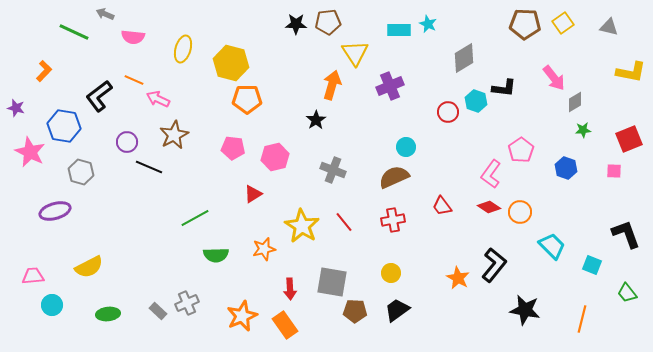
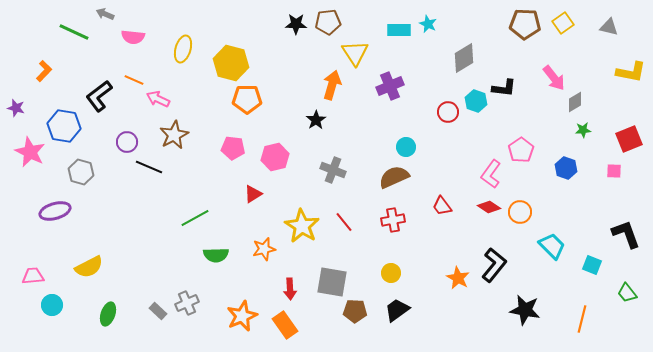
green ellipse at (108, 314): rotated 65 degrees counterclockwise
